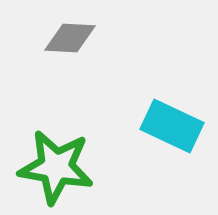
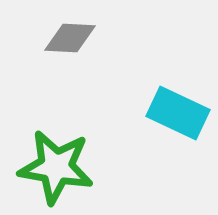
cyan rectangle: moved 6 px right, 13 px up
